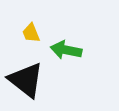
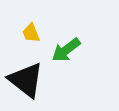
green arrow: rotated 48 degrees counterclockwise
